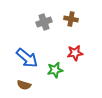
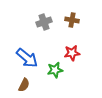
brown cross: moved 1 px right, 1 px down
red star: moved 3 px left
brown semicircle: rotated 80 degrees counterclockwise
